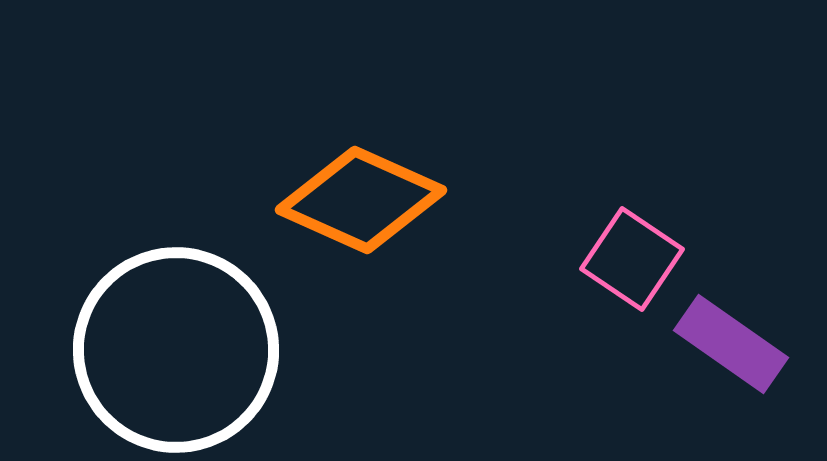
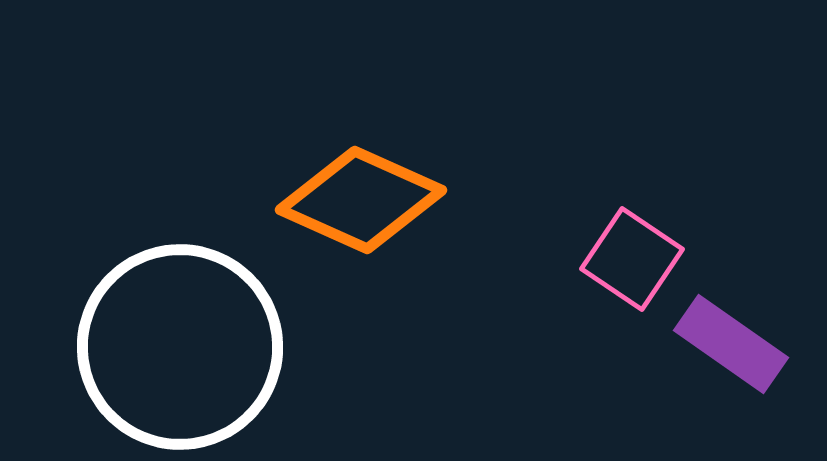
white circle: moved 4 px right, 3 px up
